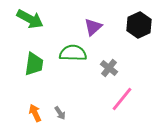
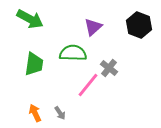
black hexagon: rotated 15 degrees counterclockwise
pink line: moved 34 px left, 14 px up
